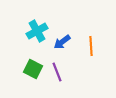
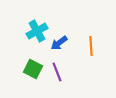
blue arrow: moved 3 px left, 1 px down
